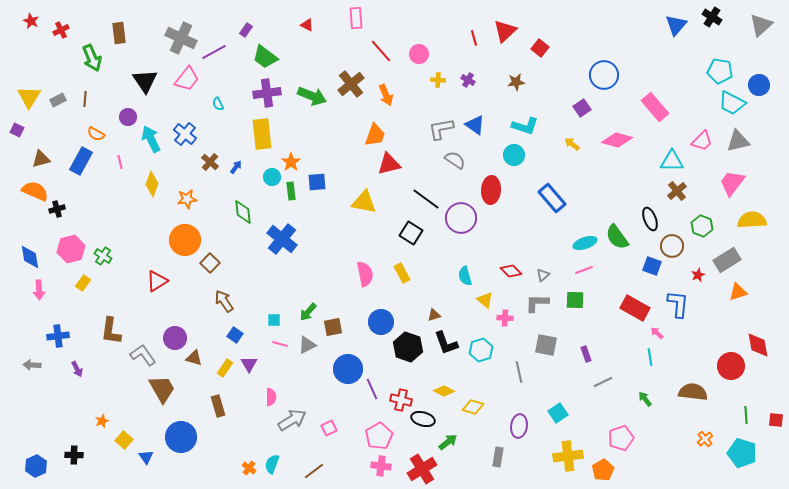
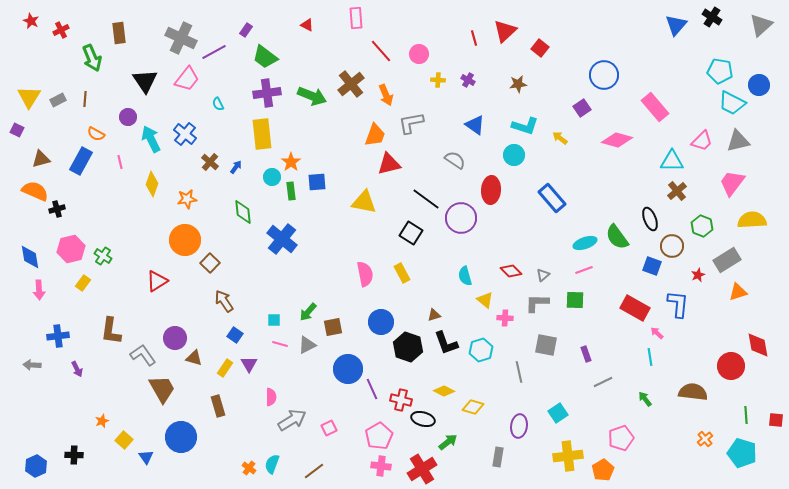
brown star at (516, 82): moved 2 px right, 2 px down
gray L-shape at (441, 129): moved 30 px left, 6 px up
yellow arrow at (572, 144): moved 12 px left, 6 px up
